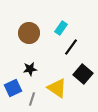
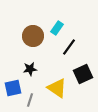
cyan rectangle: moved 4 px left
brown circle: moved 4 px right, 3 px down
black line: moved 2 px left
black square: rotated 24 degrees clockwise
blue square: rotated 12 degrees clockwise
gray line: moved 2 px left, 1 px down
